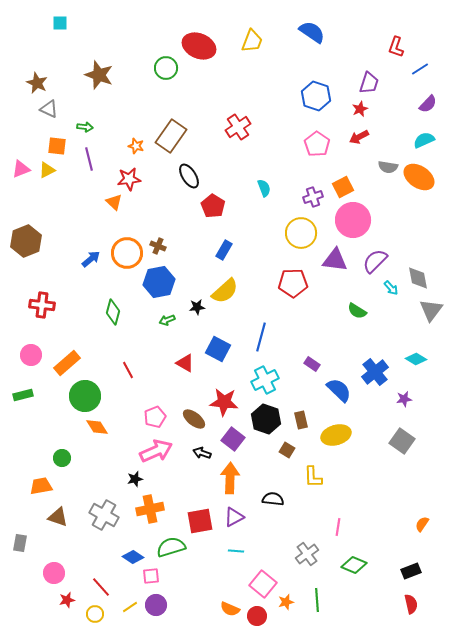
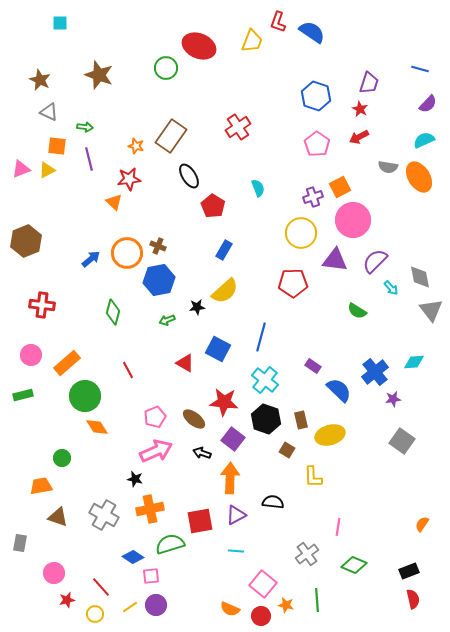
red L-shape at (396, 47): moved 118 px left, 25 px up
blue line at (420, 69): rotated 48 degrees clockwise
brown star at (37, 83): moved 3 px right, 3 px up
gray triangle at (49, 109): moved 3 px down
red star at (360, 109): rotated 21 degrees counterclockwise
orange ellipse at (419, 177): rotated 24 degrees clockwise
orange square at (343, 187): moved 3 px left
cyan semicircle at (264, 188): moved 6 px left
gray diamond at (418, 278): moved 2 px right, 1 px up
blue hexagon at (159, 282): moved 2 px up
gray triangle at (431, 310): rotated 15 degrees counterclockwise
cyan diamond at (416, 359): moved 2 px left, 3 px down; rotated 35 degrees counterclockwise
purple rectangle at (312, 364): moved 1 px right, 2 px down
cyan cross at (265, 380): rotated 24 degrees counterclockwise
purple star at (404, 399): moved 11 px left
yellow ellipse at (336, 435): moved 6 px left
black star at (135, 479): rotated 28 degrees clockwise
black semicircle at (273, 499): moved 3 px down
purple triangle at (234, 517): moved 2 px right, 2 px up
green semicircle at (171, 547): moved 1 px left, 3 px up
black rectangle at (411, 571): moved 2 px left
orange star at (286, 602): moved 3 px down; rotated 28 degrees clockwise
red semicircle at (411, 604): moved 2 px right, 5 px up
red circle at (257, 616): moved 4 px right
